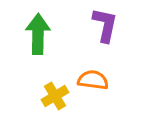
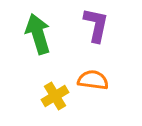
purple L-shape: moved 9 px left
green arrow: rotated 18 degrees counterclockwise
